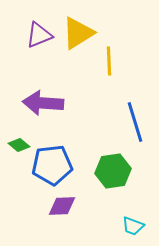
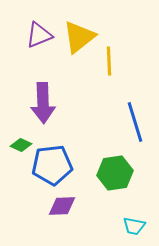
yellow triangle: moved 1 px right, 4 px down; rotated 6 degrees counterclockwise
purple arrow: rotated 96 degrees counterclockwise
green diamond: moved 2 px right; rotated 15 degrees counterclockwise
green hexagon: moved 2 px right, 2 px down
cyan trapezoid: moved 1 px right; rotated 10 degrees counterclockwise
